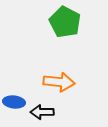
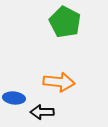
blue ellipse: moved 4 px up
